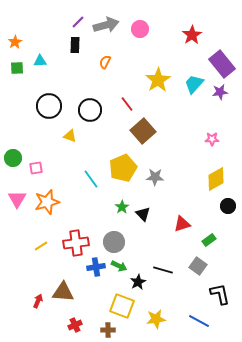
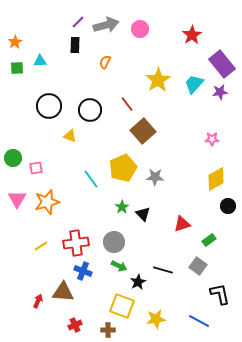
blue cross at (96, 267): moved 13 px left, 4 px down; rotated 30 degrees clockwise
